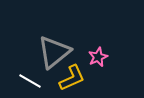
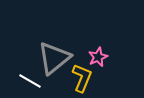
gray triangle: moved 6 px down
yellow L-shape: moved 10 px right; rotated 44 degrees counterclockwise
